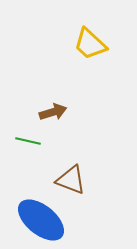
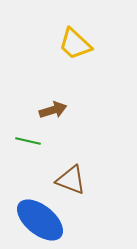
yellow trapezoid: moved 15 px left
brown arrow: moved 2 px up
blue ellipse: moved 1 px left
